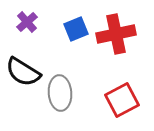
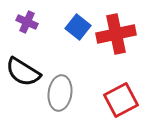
purple cross: rotated 25 degrees counterclockwise
blue square: moved 2 px right, 2 px up; rotated 30 degrees counterclockwise
gray ellipse: rotated 12 degrees clockwise
red square: moved 1 px left
